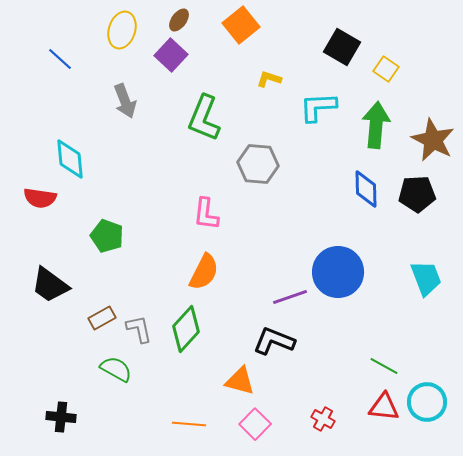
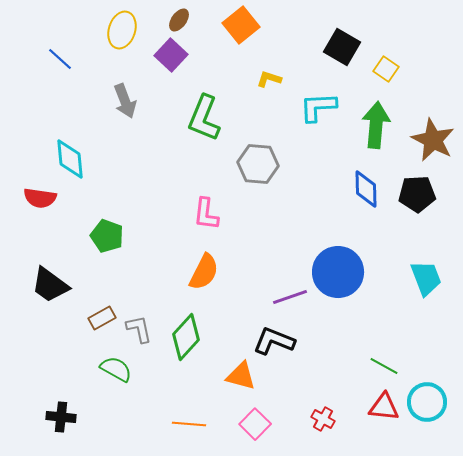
green diamond: moved 8 px down
orange triangle: moved 1 px right, 5 px up
